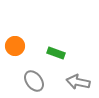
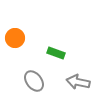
orange circle: moved 8 px up
